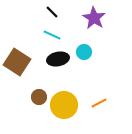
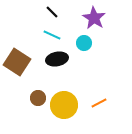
cyan circle: moved 9 px up
black ellipse: moved 1 px left
brown circle: moved 1 px left, 1 px down
